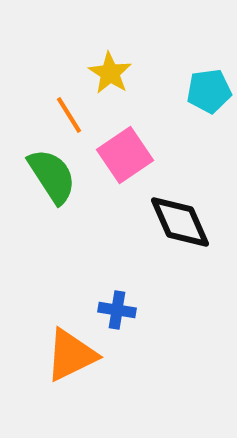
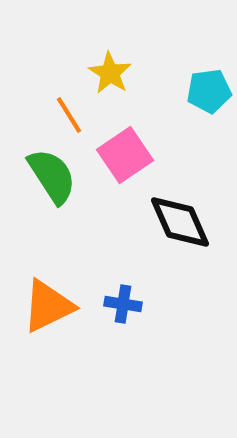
blue cross: moved 6 px right, 6 px up
orange triangle: moved 23 px left, 49 px up
